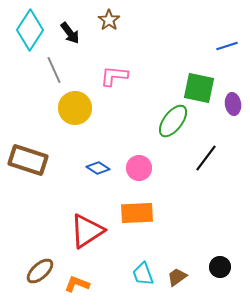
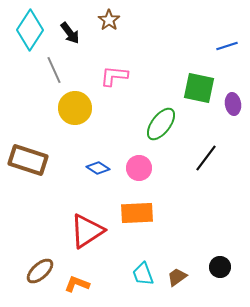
green ellipse: moved 12 px left, 3 px down
